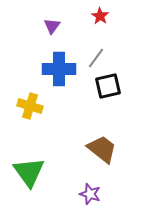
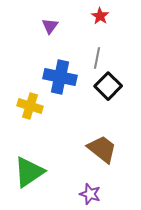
purple triangle: moved 2 px left
gray line: moved 1 px right; rotated 25 degrees counterclockwise
blue cross: moved 1 px right, 8 px down; rotated 12 degrees clockwise
black square: rotated 32 degrees counterclockwise
green triangle: rotated 32 degrees clockwise
